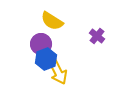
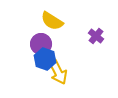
purple cross: moved 1 px left
blue hexagon: moved 1 px left; rotated 20 degrees counterclockwise
